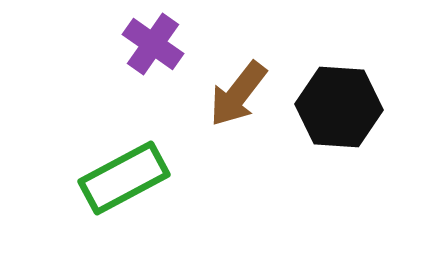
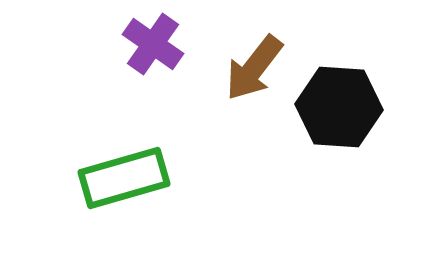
brown arrow: moved 16 px right, 26 px up
green rectangle: rotated 12 degrees clockwise
